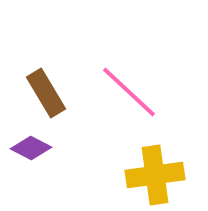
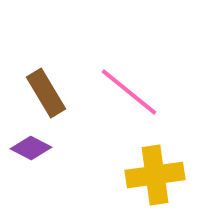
pink line: rotated 4 degrees counterclockwise
